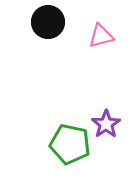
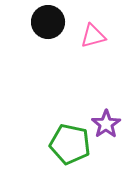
pink triangle: moved 8 px left
